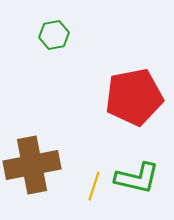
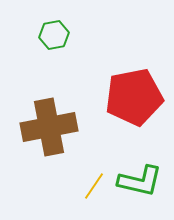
brown cross: moved 17 px right, 38 px up
green L-shape: moved 3 px right, 3 px down
yellow line: rotated 16 degrees clockwise
